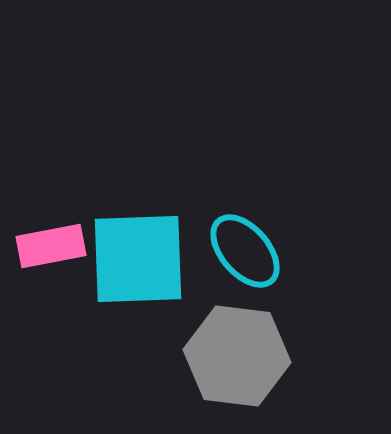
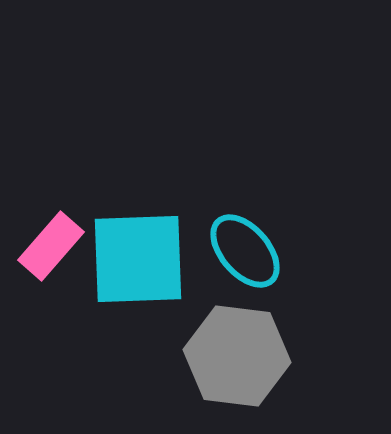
pink rectangle: rotated 38 degrees counterclockwise
